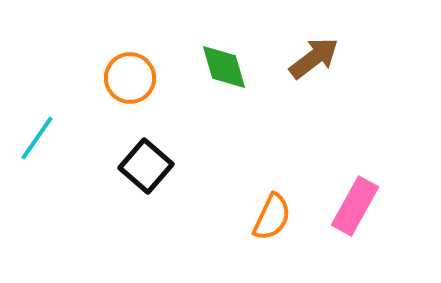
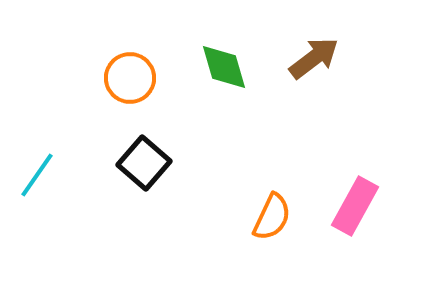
cyan line: moved 37 px down
black square: moved 2 px left, 3 px up
